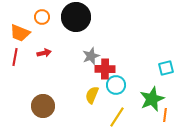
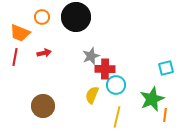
yellow line: rotated 20 degrees counterclockwise
